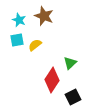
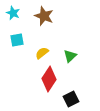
cyan star: moved 6 px left, 7 px up
yellow semicircle: moved 7 px right, 8 px down
green triangle: moved 7 px up
red diamond: moved 3 px left, 1 px up
black square: moved 2 px left, 2 px down
